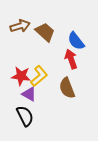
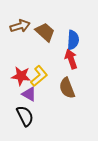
blue semicircle: moved 3 px left, 1 px up; rotated 138 degrees counterclockwise
